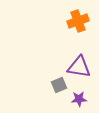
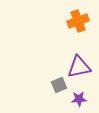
purple triangle: rotated 20 degrees counterclockwise
